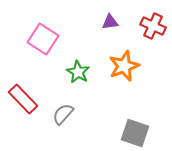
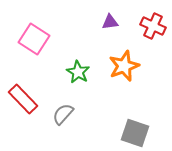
pink square: moved 9 px left
